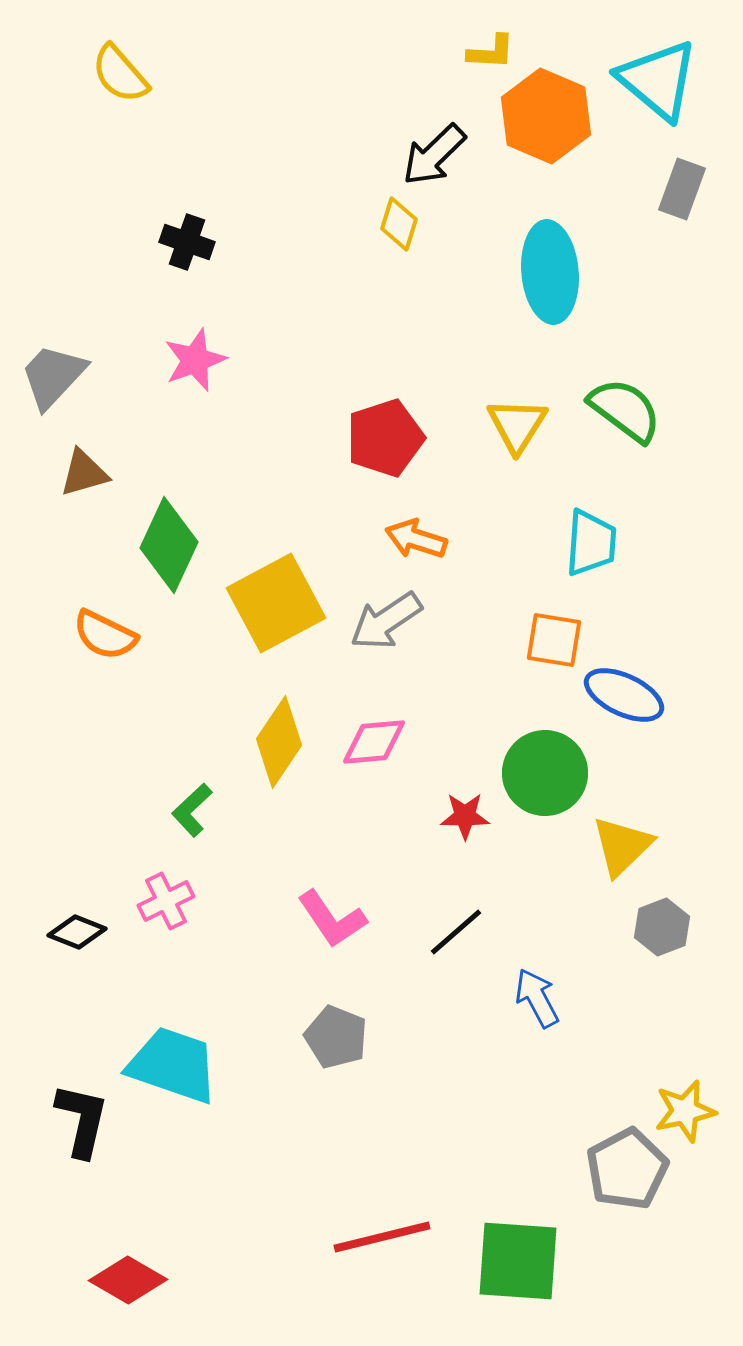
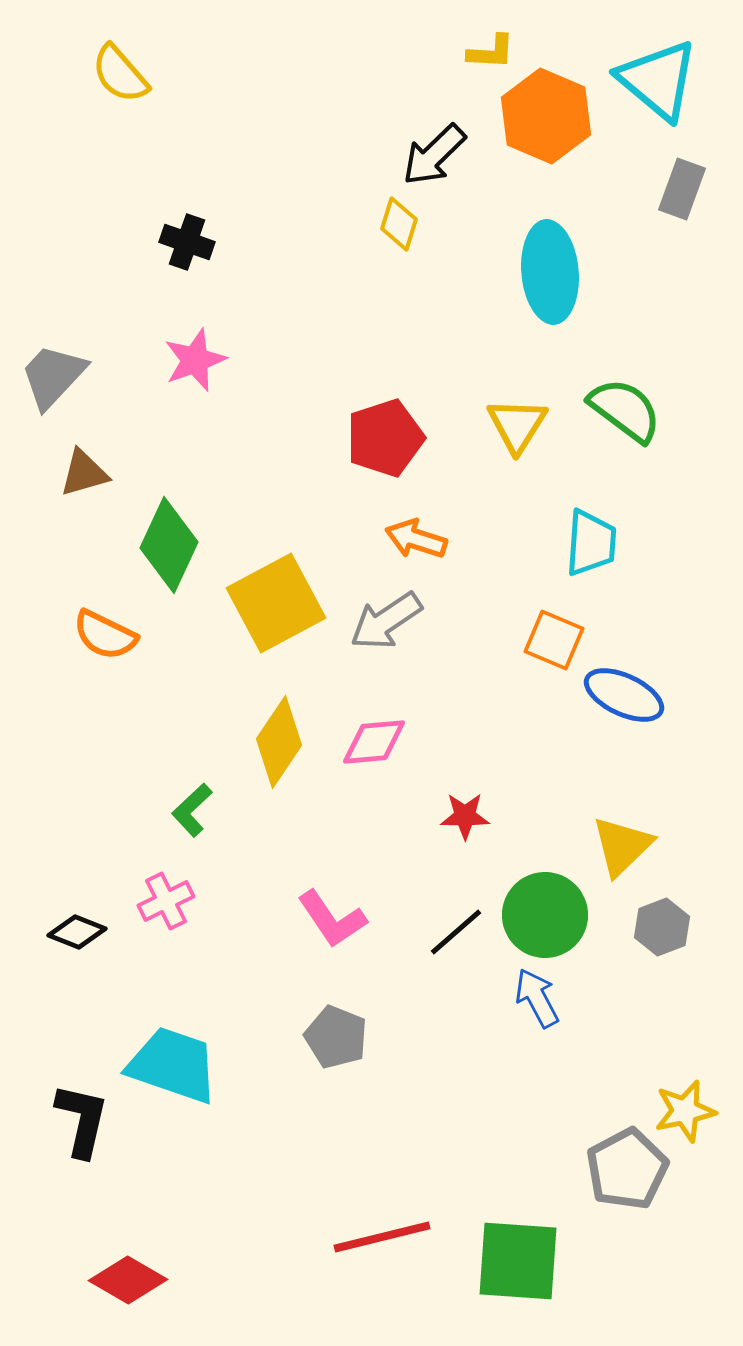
orange square at (554, 640): rotated 14 degrees clockwise
green circle at (545, 773): moved 142 px down
